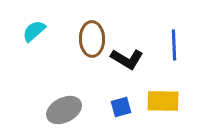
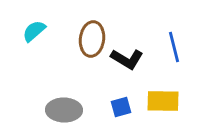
brown ellipse: rotated 8 degrees clockwise
blue line: moved 2 px down; rotated 12 degrees counterclockwise
gray ellipse: rotated 28 degrees clockwise
